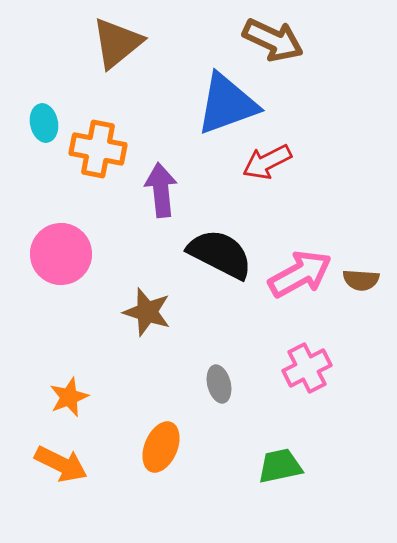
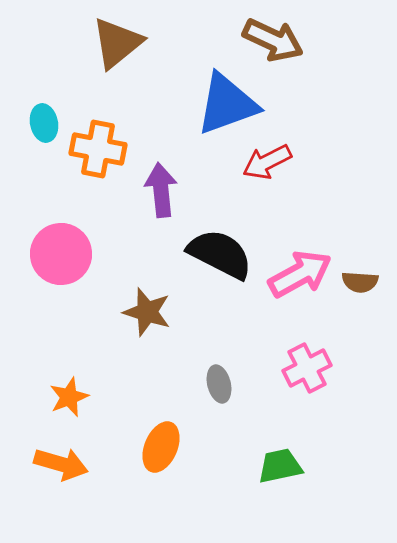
brown semicircle: moved 1 px left, 2 px down
orange arrow: rotated 10 degrees counterclockwise
